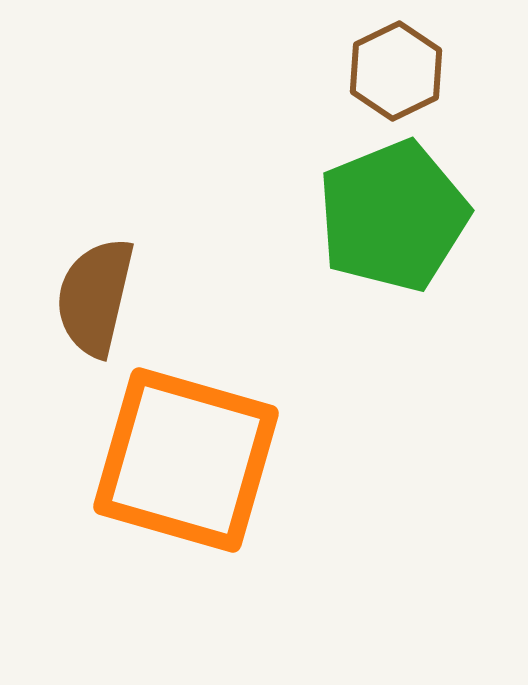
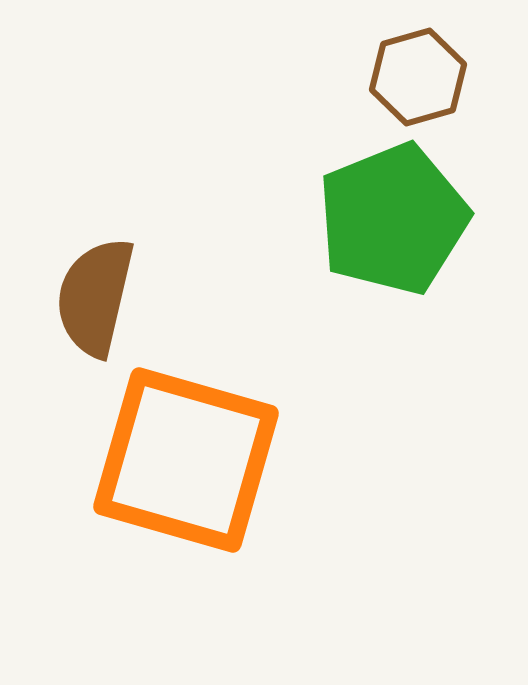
brown hexagon: moved 22 px right, 6 px down; rotated 10 degrees clockwise
green pentagon: moved 3 px down
